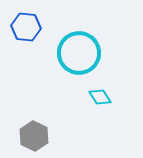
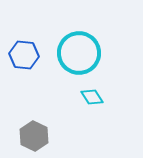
blue hexagon: moved 2 px left, 28 px down
cyan diamond: moved 8 px left
